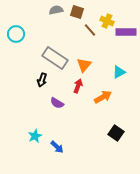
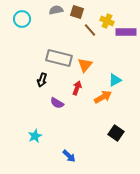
cyan circle: moved 6 px right, 15 px up
gray rectangle: moved 4 px right; rotated 20 degrees counterclockwise
orange triangle: moved 1 px right
cyan triangle: moved 4 px left, 8 px down
red arrow: moved 1 px left, 2 px down
blue arrow: moved 12 px right, 9 px down
